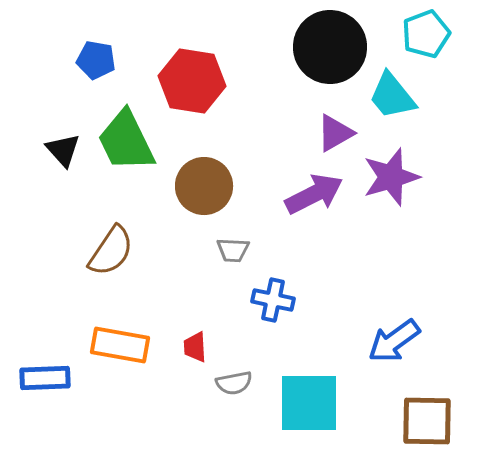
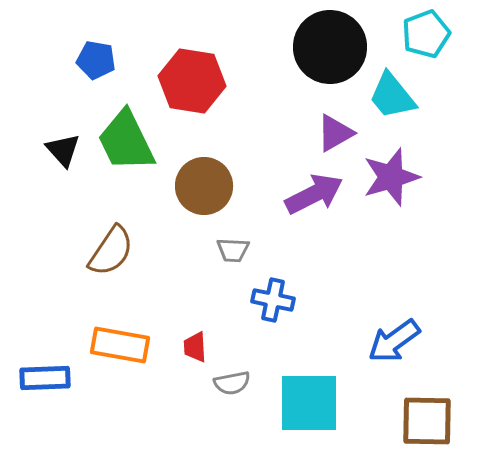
gray semicircle: moved 2 px left
